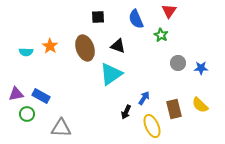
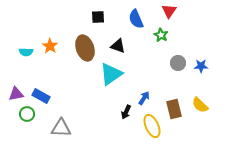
blue star: moved 2 px up
